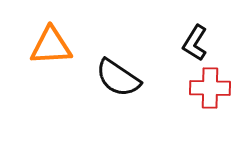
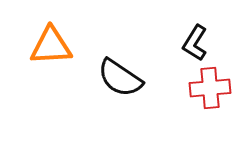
black semicircle: moved 2 px right
red cross: rotated 6 degrees counterclockwise
